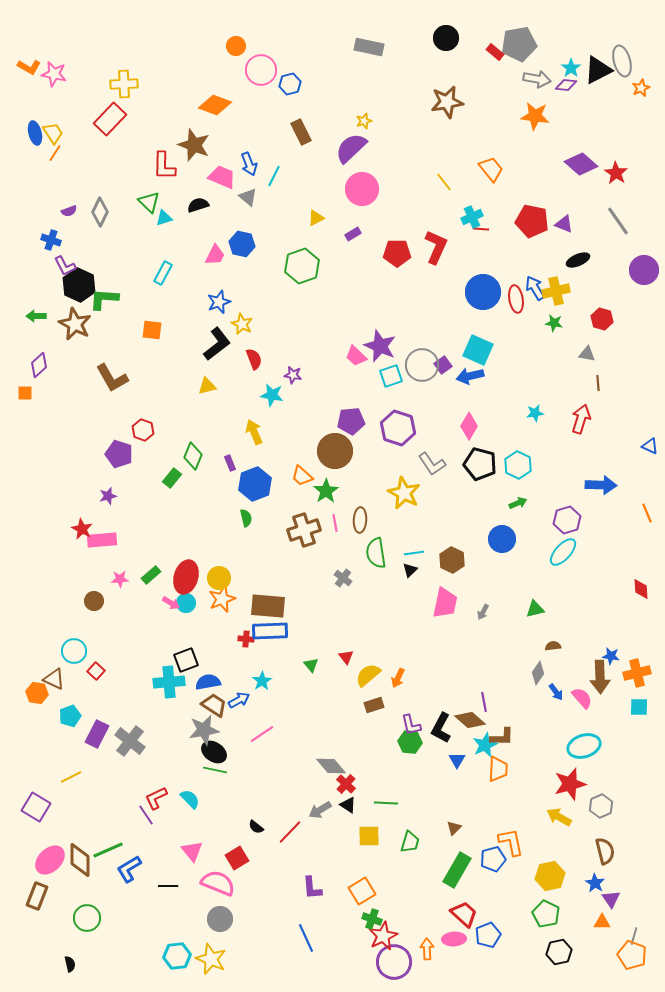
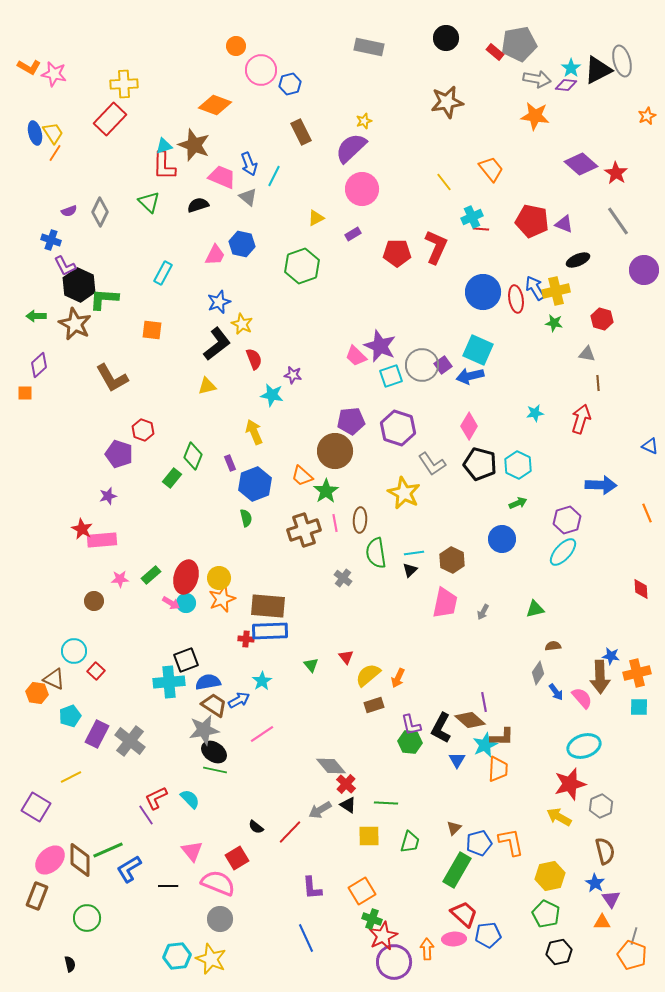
orange star at (641, 88): moved 6 px right, 28 px down
cyan triangle at (164, 218): moved 72 px up
blue pentagon at (493, 859): moved 14 px left, 16 px up
blue pentagon at (488, 935): rotated 15 degrees clockwise
